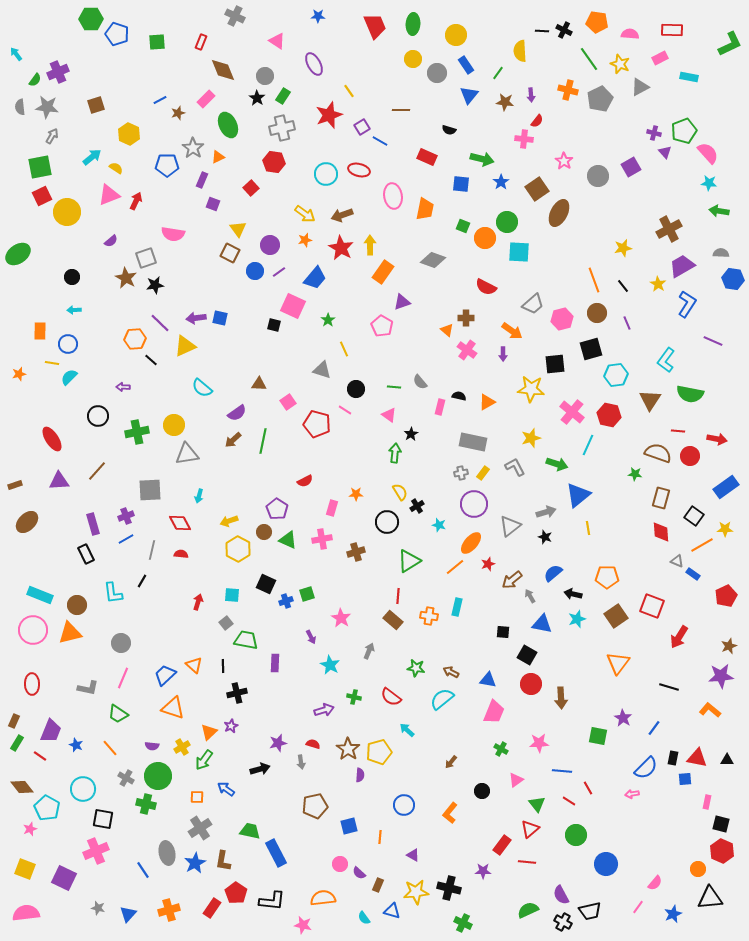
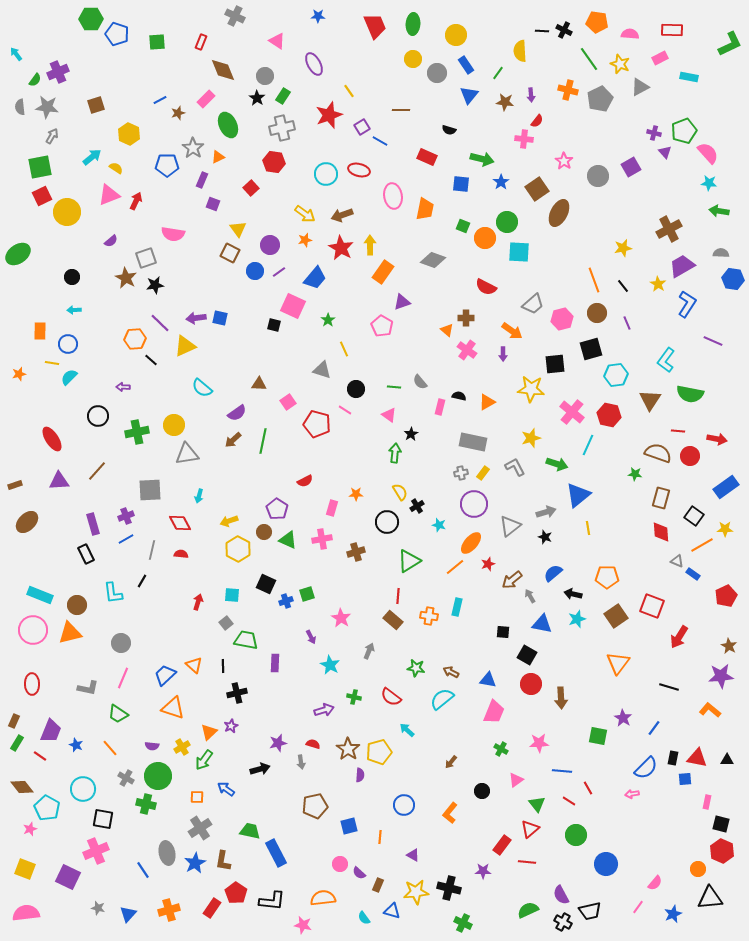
brown star at (729, 646): rotated 21 degrees counterclockwise
purple square at (64, 878): moved 4 px right, 1 px up
